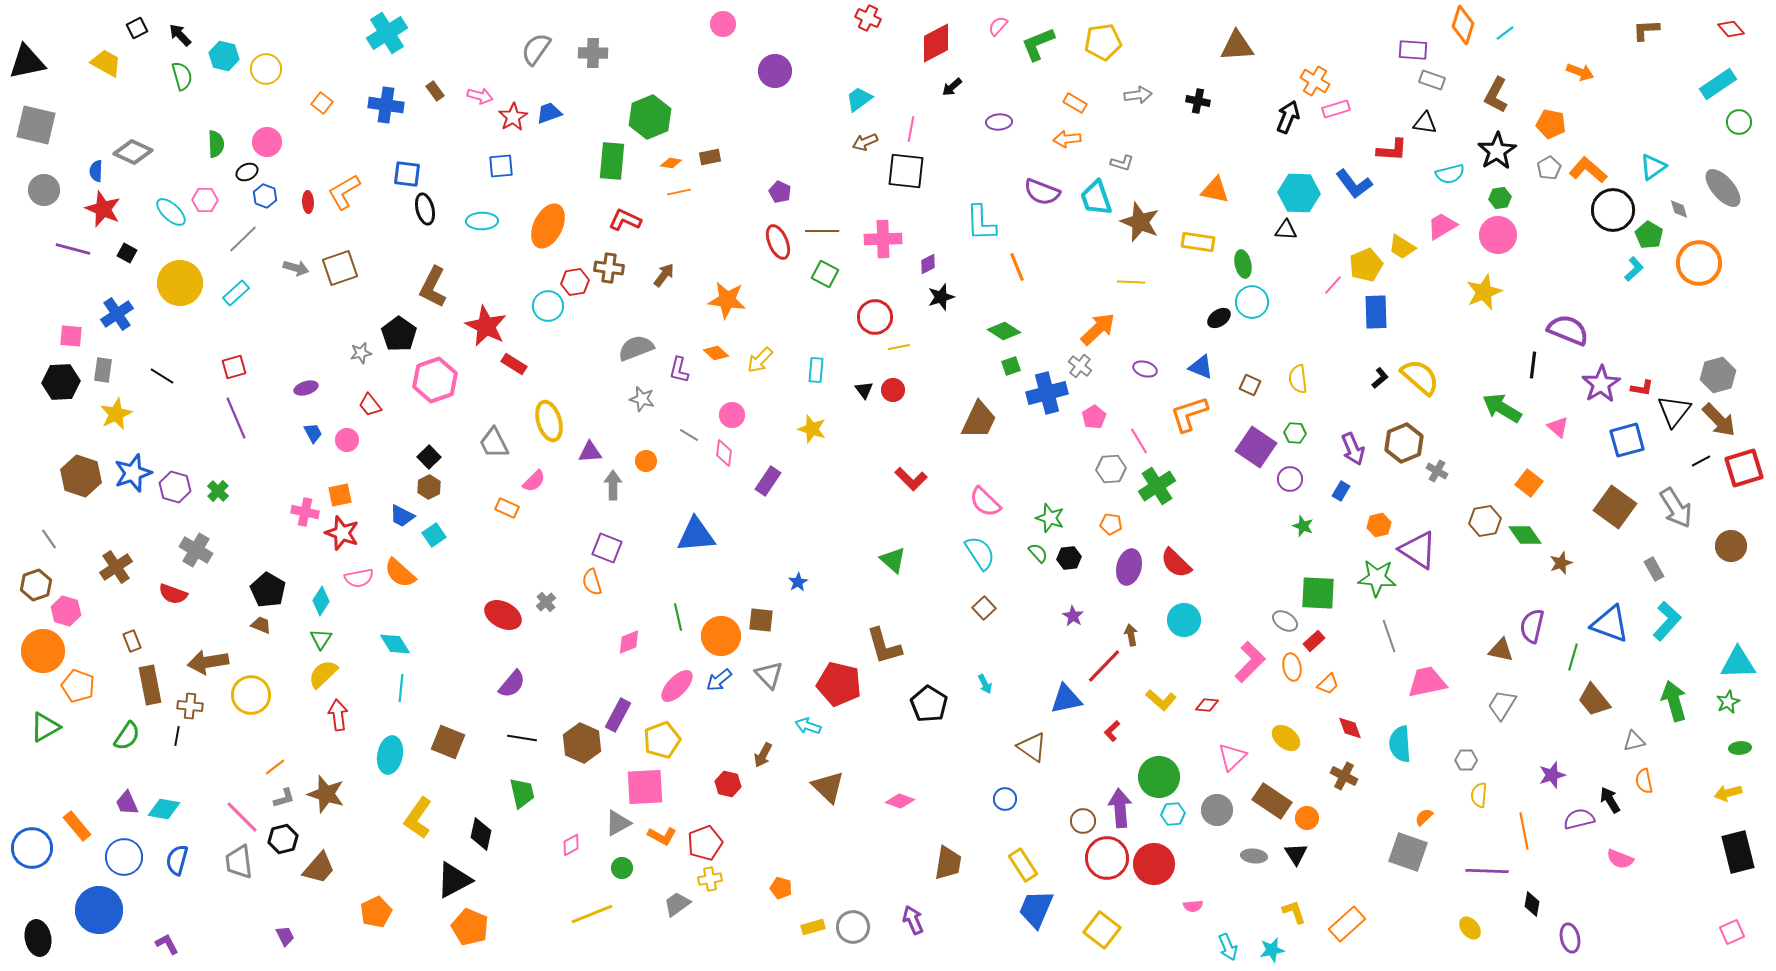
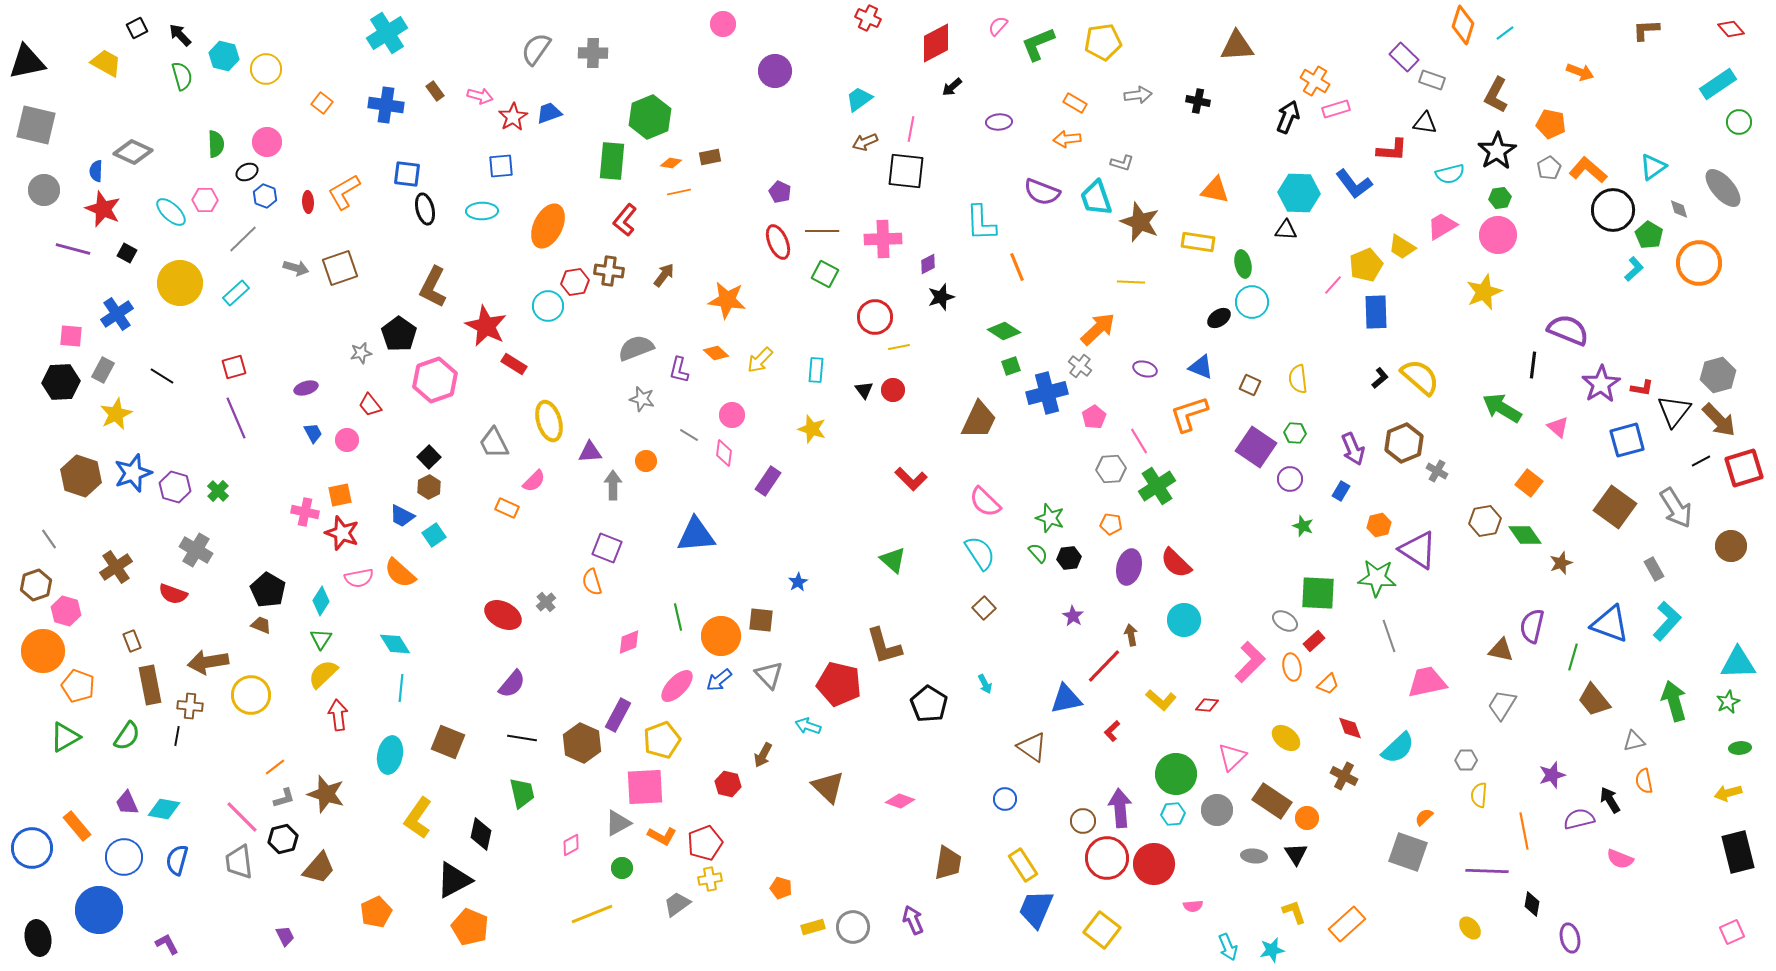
purple rectangle at (1413, 50): moved 9 px left, 7 px down; rotated 40 degrees clockwise
red L-shape at (625, 220): rotated 76 degrees counterclockwise
cyan ellipse at (482, 221): moved 10 px up
brown cross at (609, 268): moved 3 px down
gray rectangle at (103, 370): rotated 20 degrees clockwise
green triangle at (45, 727): moved 20 px right, 10 px down
cyan semicircle at (1400, 744): moved 2 px left, 4 px down; rotated 129 degrees counterclockwise
green circle at (1159, 777): moved 17 px right, 3 px up
